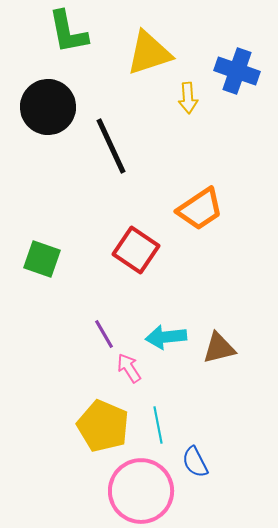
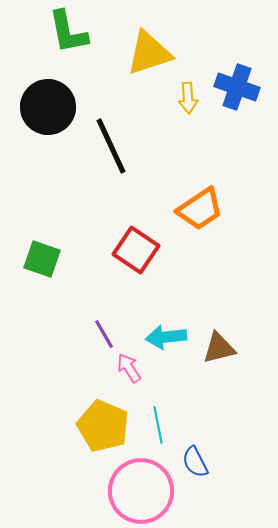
blue cross: moved 16 px down
